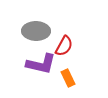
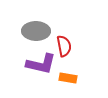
red semicircle: rotated 40 degrees counterclockwise
orange rectangle: rotated 54 degrees counterclockwise
